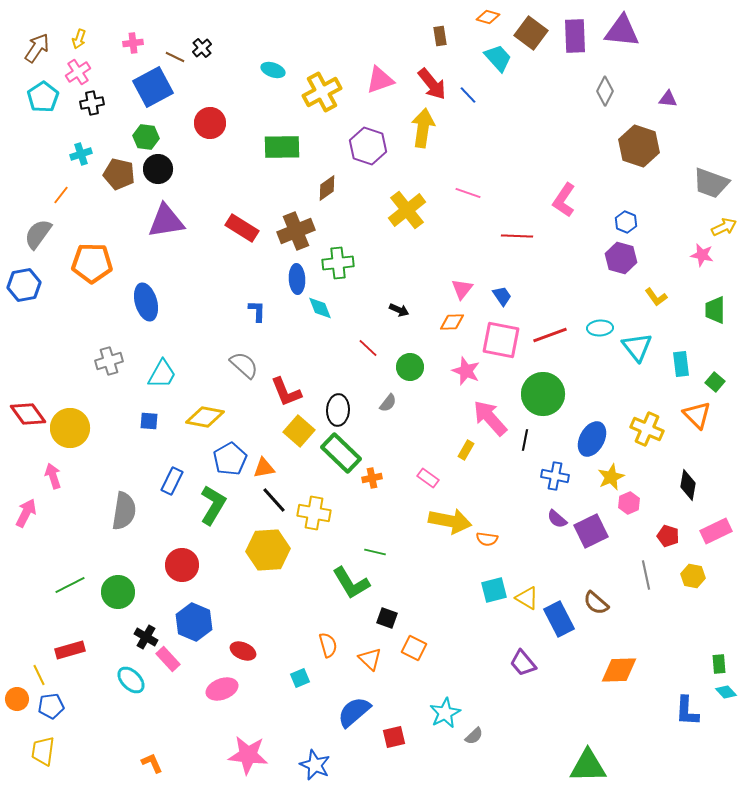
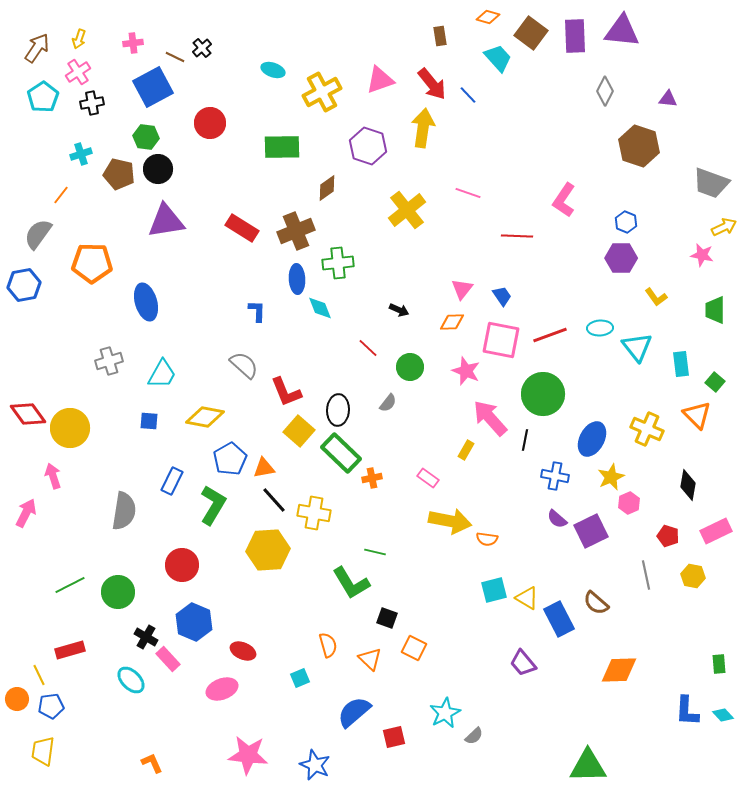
purple hexagon at (621, 258): rotated 16 degrees counterclockwise
cyan diamond at (726, 692): moved 3 px left, 23 px down
